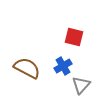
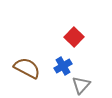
red square: rotated 30 degrees clockwise
